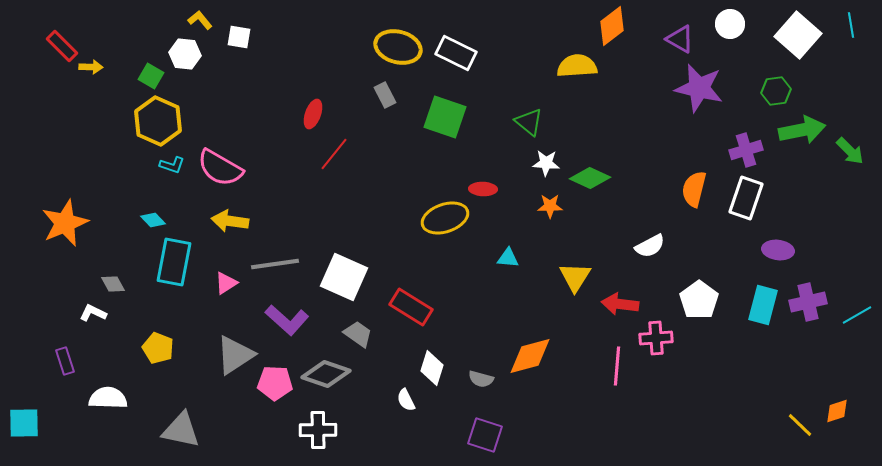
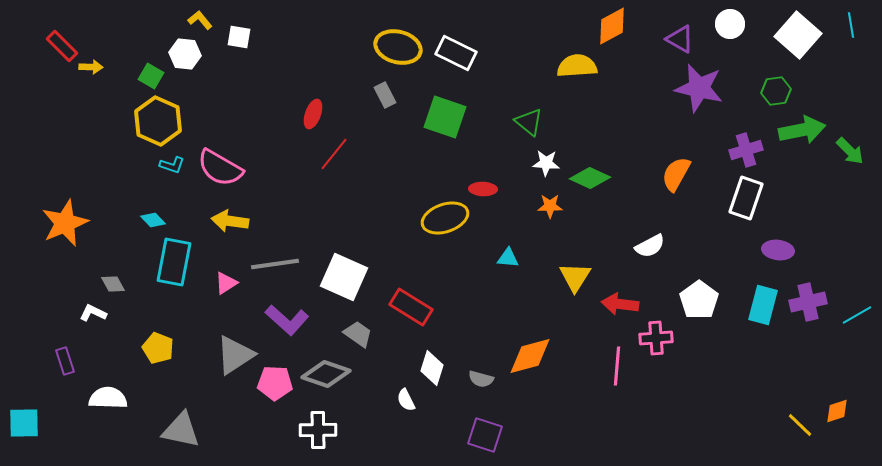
orange diamond at (612, 26): rotated 9 degrees clockwise
orange semicircle at (694, 189): moved 18 px left, 15 px up; rotated 15 degrees clockwise
